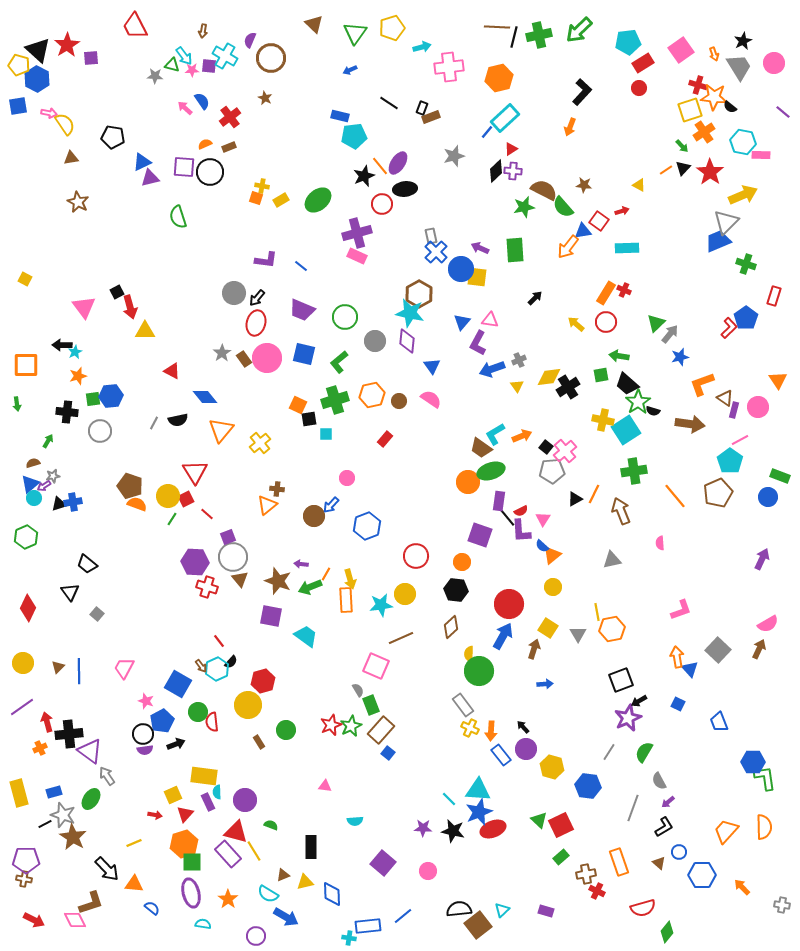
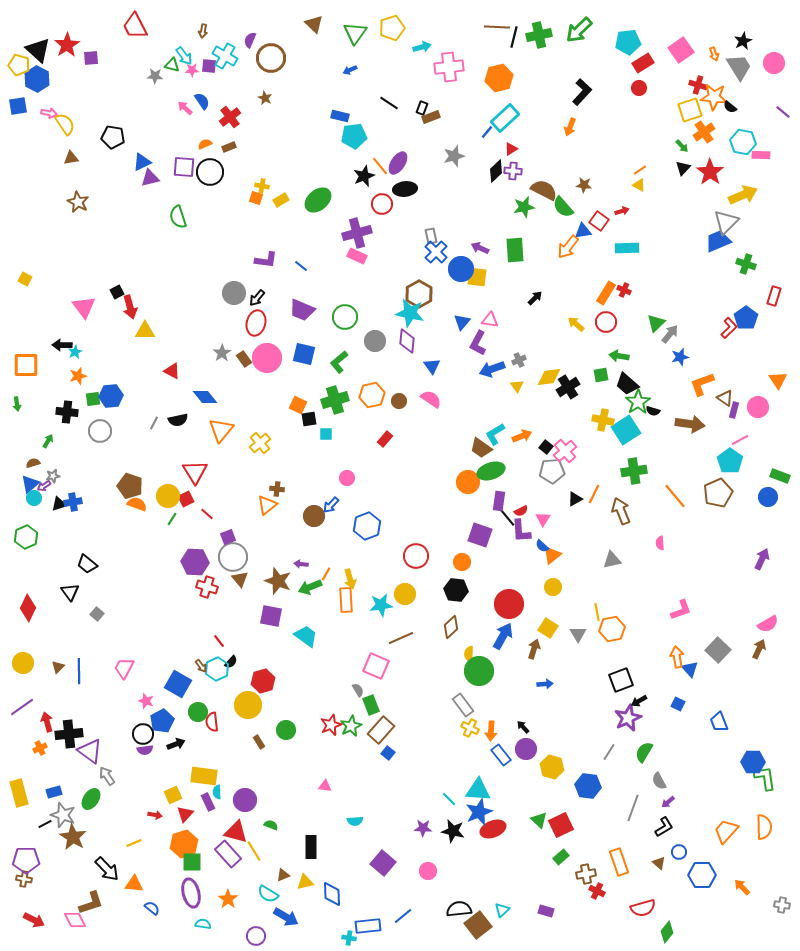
orange line at (666, 170): moved 26 px left
